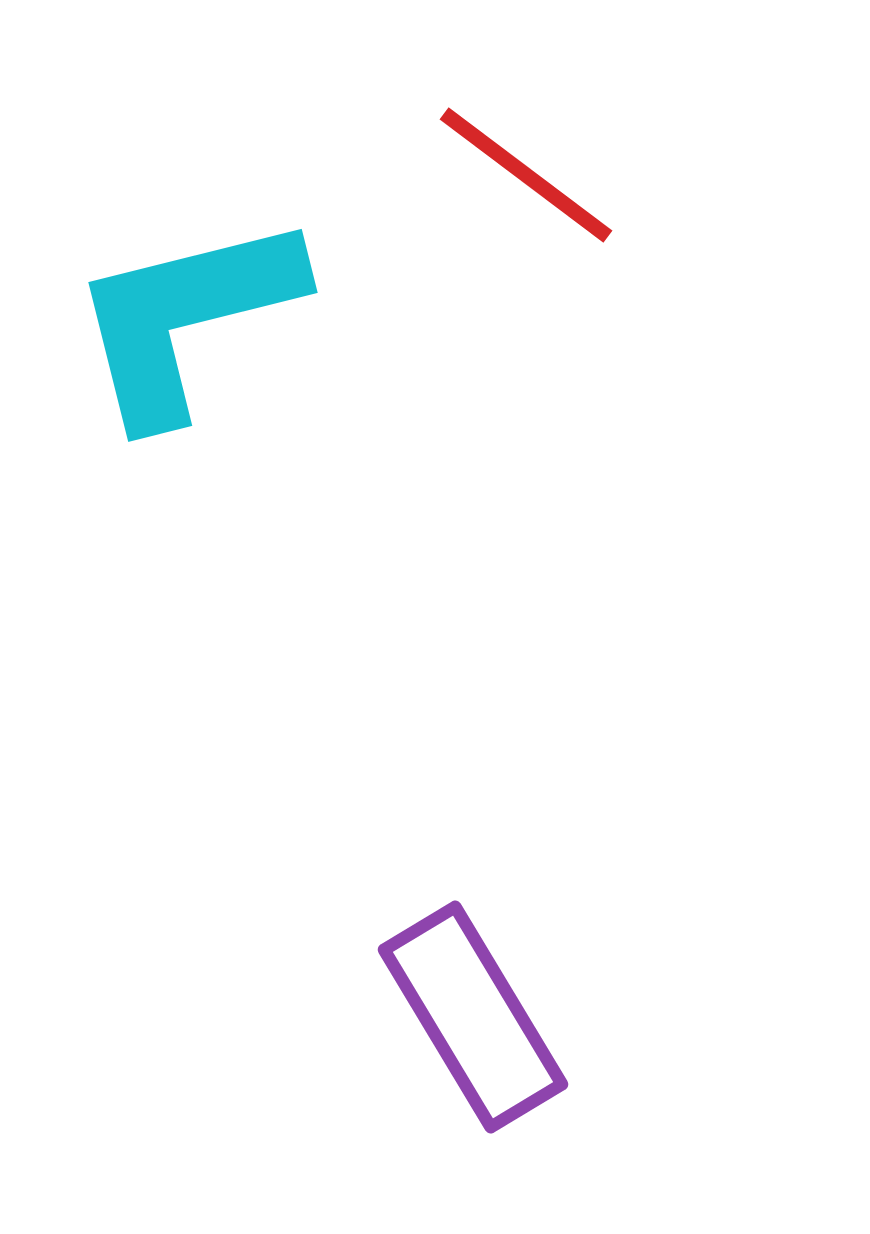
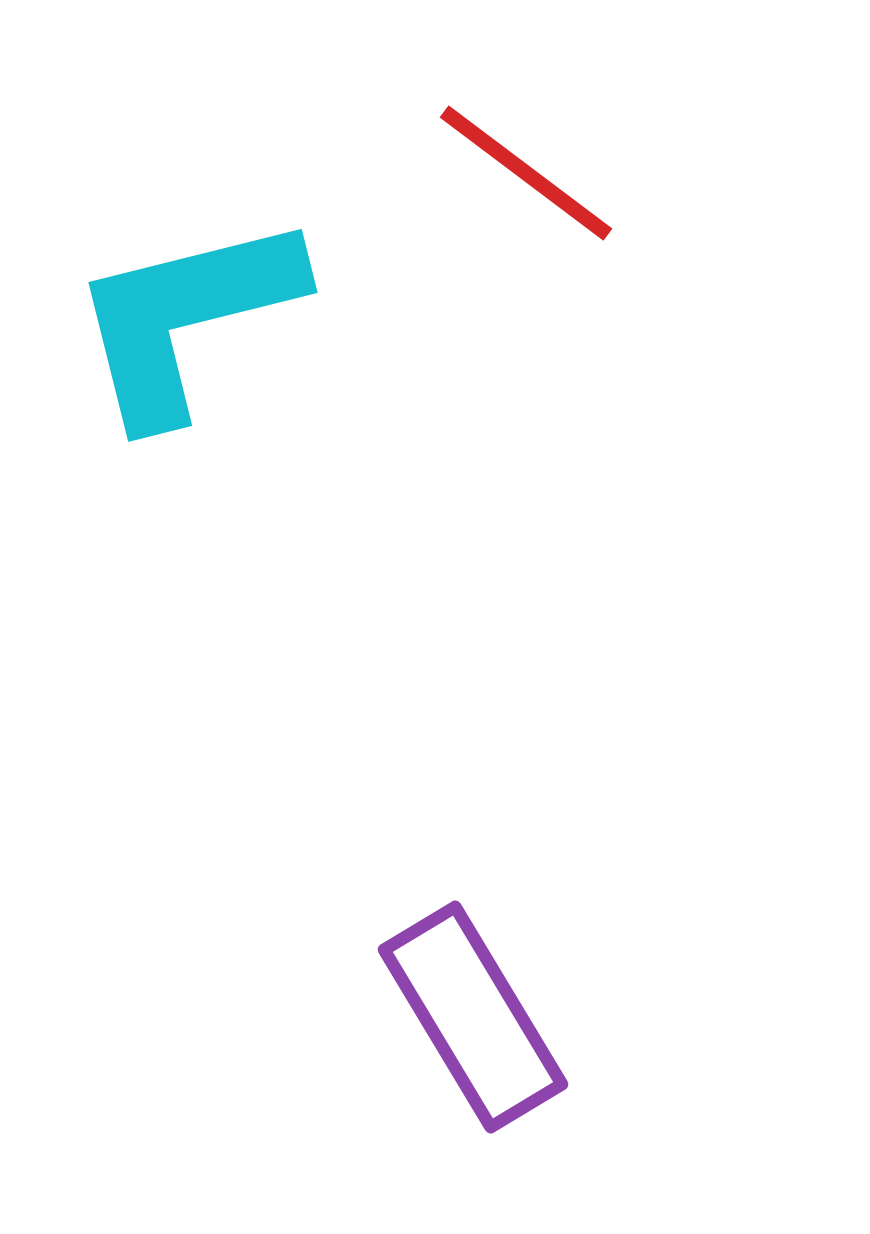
red line: moved 2 px up
